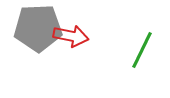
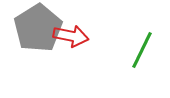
gray pentagon: rotated 30 degrees counterclockwise
